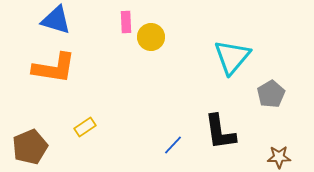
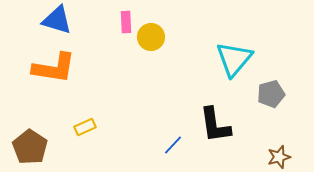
blue triangle: moved 1 px right
cyan triangle: moved 2 px right, 2 px down
gray pentagon: rotated 16 degrees clockwise
yellow rectangle: rotated 10 degrees clockwise
black L-shape: moved 5 px left, 7 px up
brown pentagon: rotated 16 degrees counterclockwise
brown star: rotated 15 degrees counterclockwise
